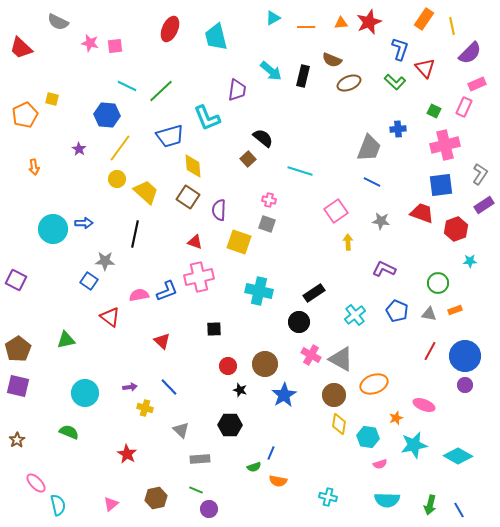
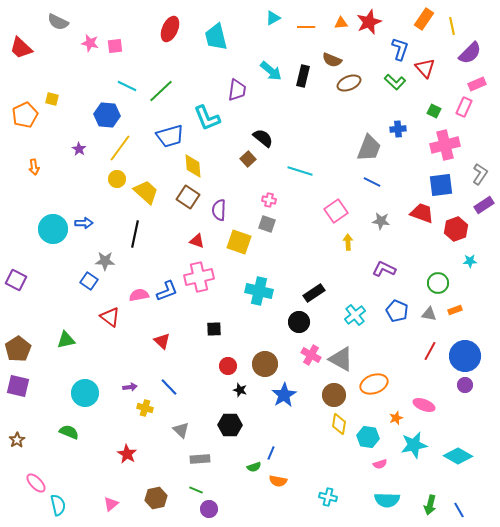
red triangle at (195, 242): moved 2 px right, 1 px up
